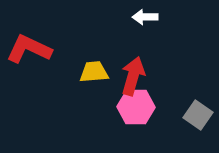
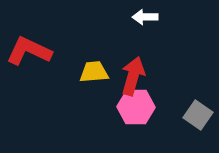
red L-shape: moved 2 px down
